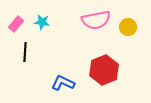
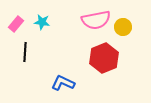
yellow circle: moved 5 px left
red hexagon: moved 12 px up
